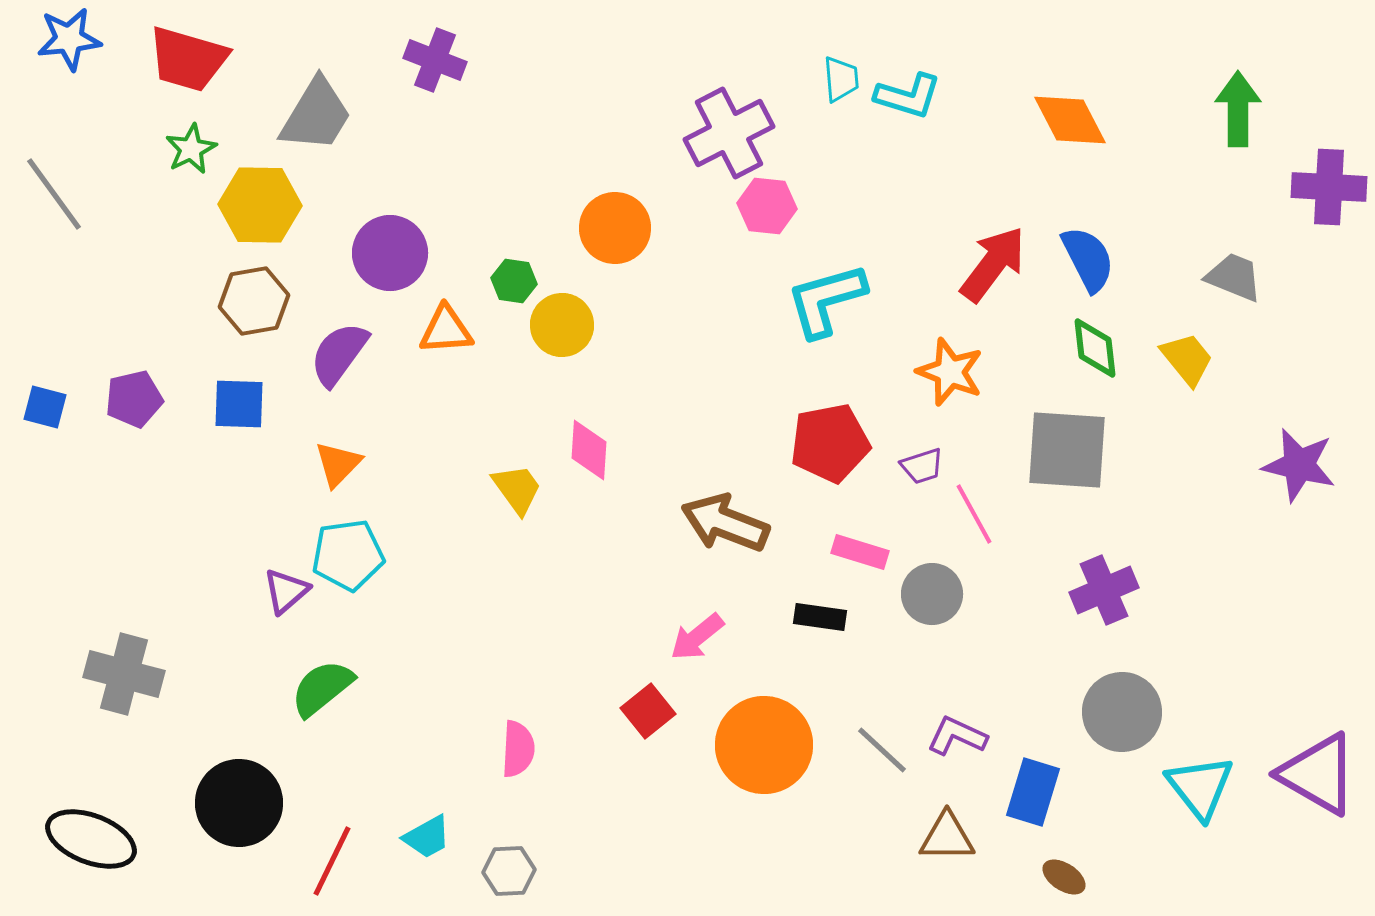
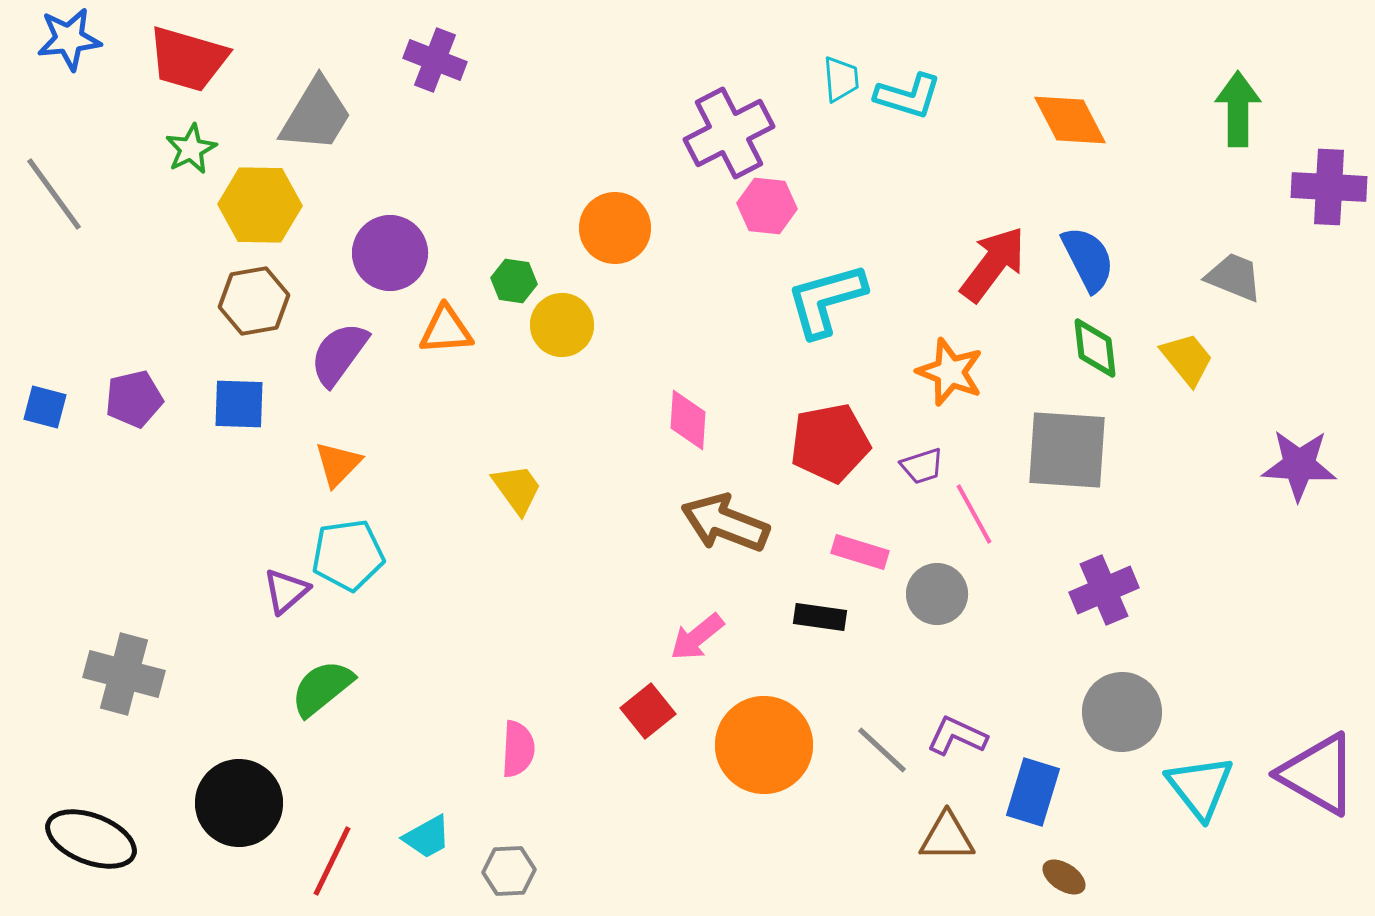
pink diamond at (589, 450): moved 99 px right, 30 px up
purple star at (1299, 465): rotated 10 degrees counterclockwise
gray circle at (932, 594): moved 5 px right
